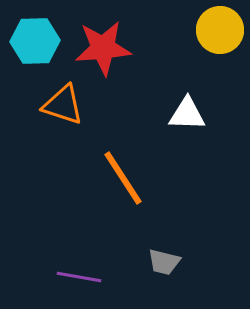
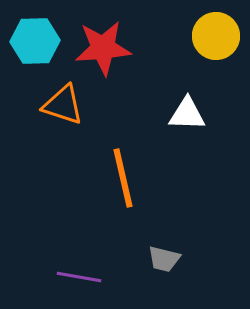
yellow circle: moved 4 px left, 6 px down
orange line: rotated 20 degrees clockwise
gray trapezoid: moved 3 px up
